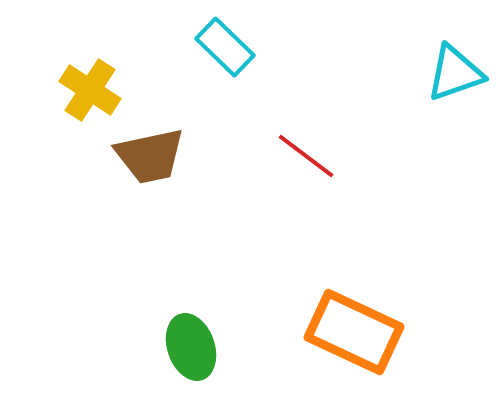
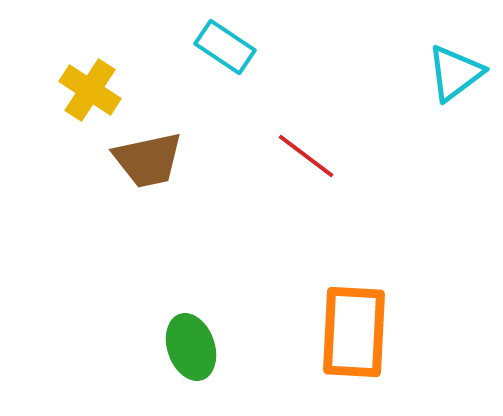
cyan rectangle: rotated 10 degrees counterclockwise
cyan triangle: rotated 18 degrees counterclockwise
brown trapezoid: moved 2 px left, 4 px down
orange rectangle: rotated 68 degrees clockwise
